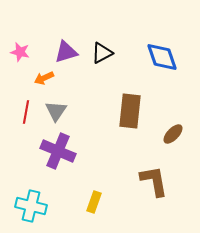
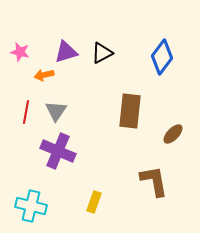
blue diamond: rotated 56 degrees clockwise
orange arrow: moved 3 px up; rotated 12 degrees clockwise
